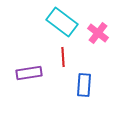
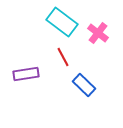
red line: rotated 24 degrees counterclockwise
purple rectangle: moved 3 px left, 1 px down
blue rectangle: rotated 50 degrees counterclockwise
